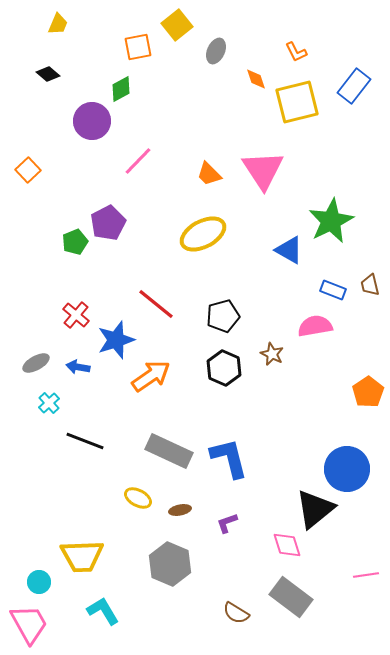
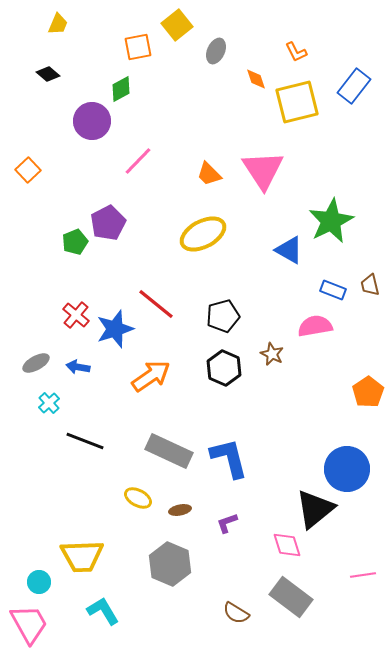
blue star at (116, 340): moved 1 px left, 11 px up
pink line at (366, 575): moved 3 px left
